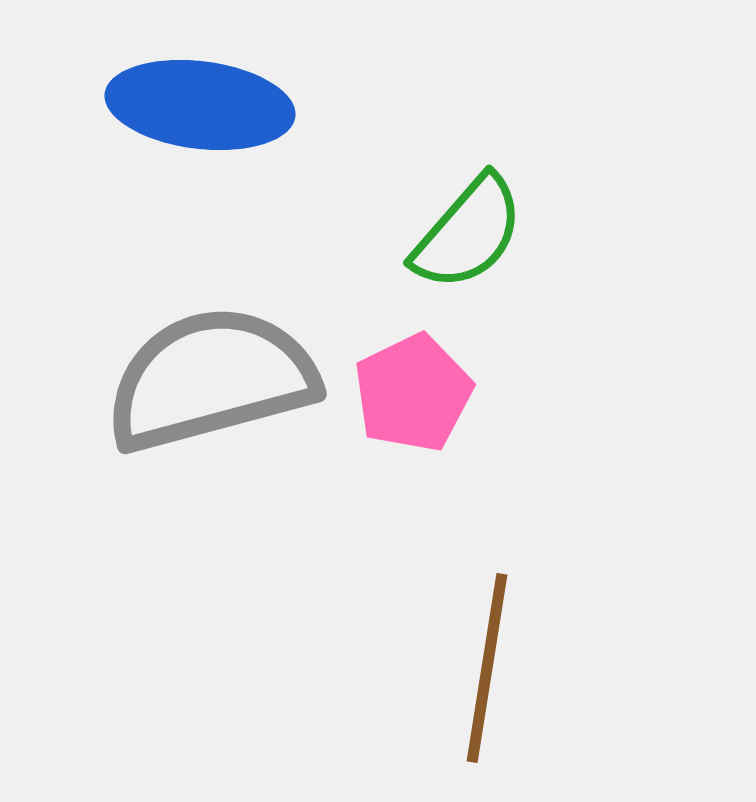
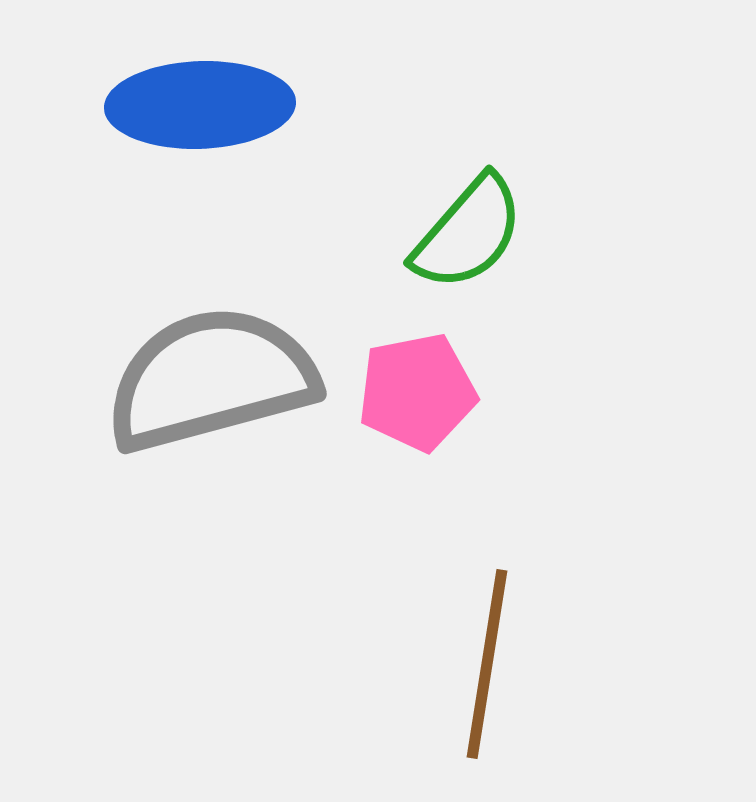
blue ellipse: rotated 9 degrees counterclockwise
pink pentagon: moved 4 px right, 1 px up; rotated 15 degrees clockwise
brown line: moved 4 px up
